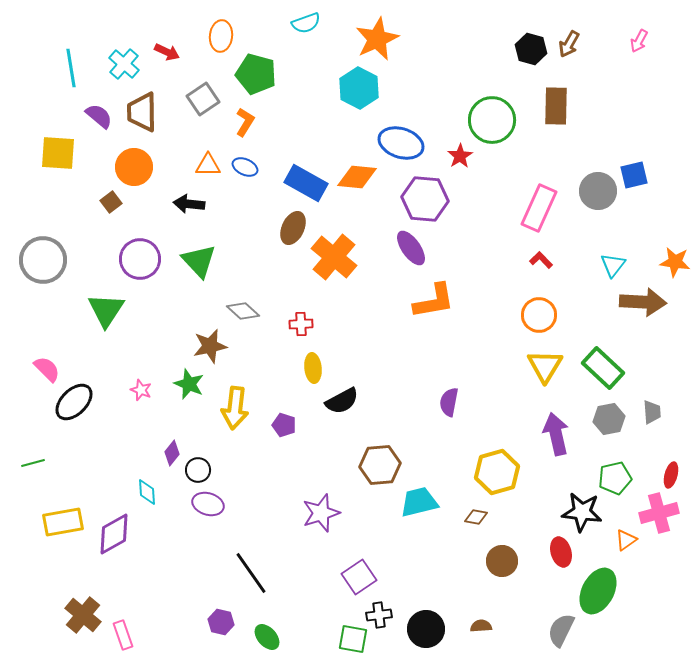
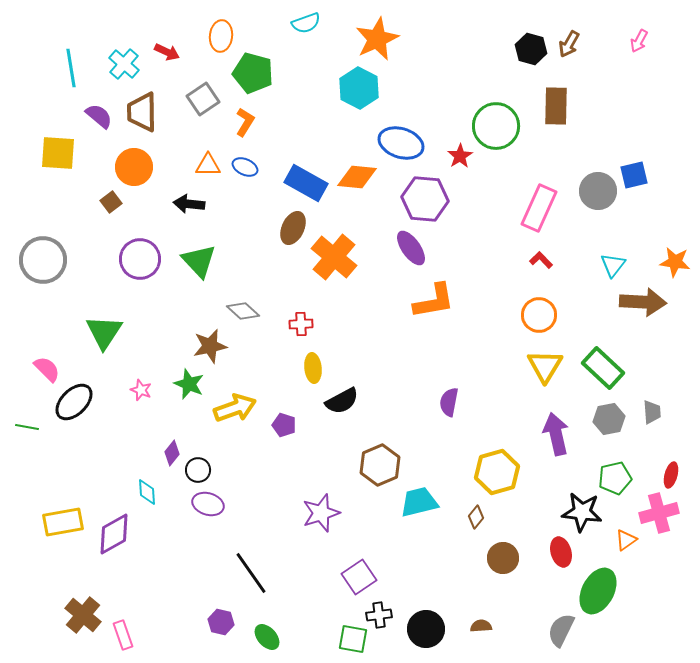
green pentagon at (256, 74): moved 3 px left, 1 px up
green circle at (492, 120): moved 4 px right, 6 px down
green triangle at (106, 310): moved 2 px left, 22 px down
yellow arrow at (235, 408): rotated 117 degrees counterclockwise
green line at (33, 463): moved 6 px left, 36 px up; rotated 25 degrees clockwise
brown hexagon at (380, 465): rotated 18 degrees counterclockwise
brown diamond at (476, 517): rotated 60 degrees counterclockwise
brown circle at (502, 561): moved 1 px right, 3 px up
